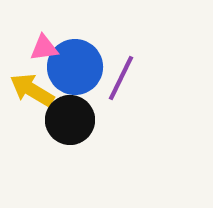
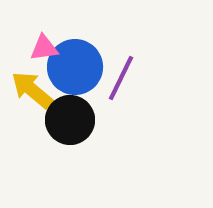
yellow arrow: rotated 9 degrees clockwise
